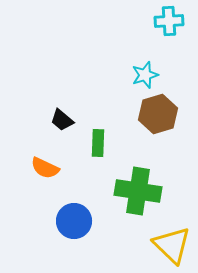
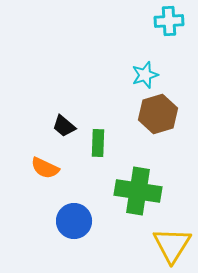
black trapezoid: moved 2 px right, 6 px down
yellow triangle: rotated 18 degrees clockwise
